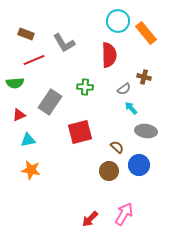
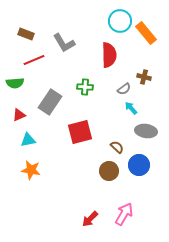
cyan circle: moved 2 px right
